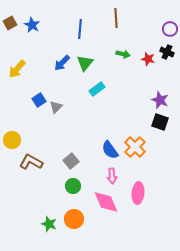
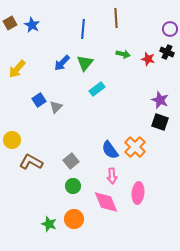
blue line: moved 3 px right
